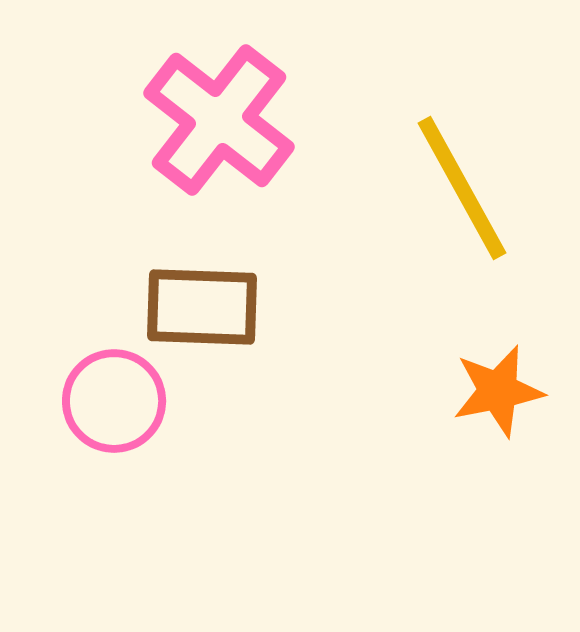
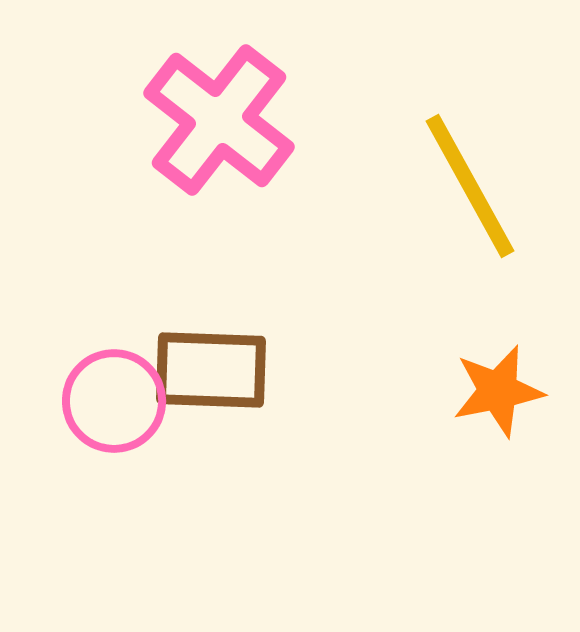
yellow line: moved 8 px right, 2 px up
brown rectangle: moved 9 px right, 63 px down
